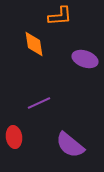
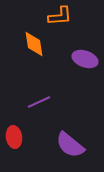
purple line: moved 1 px up
